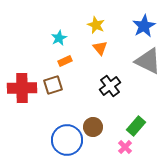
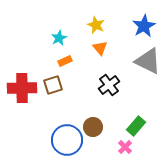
black cross: moved 1 px left, 1 px up
